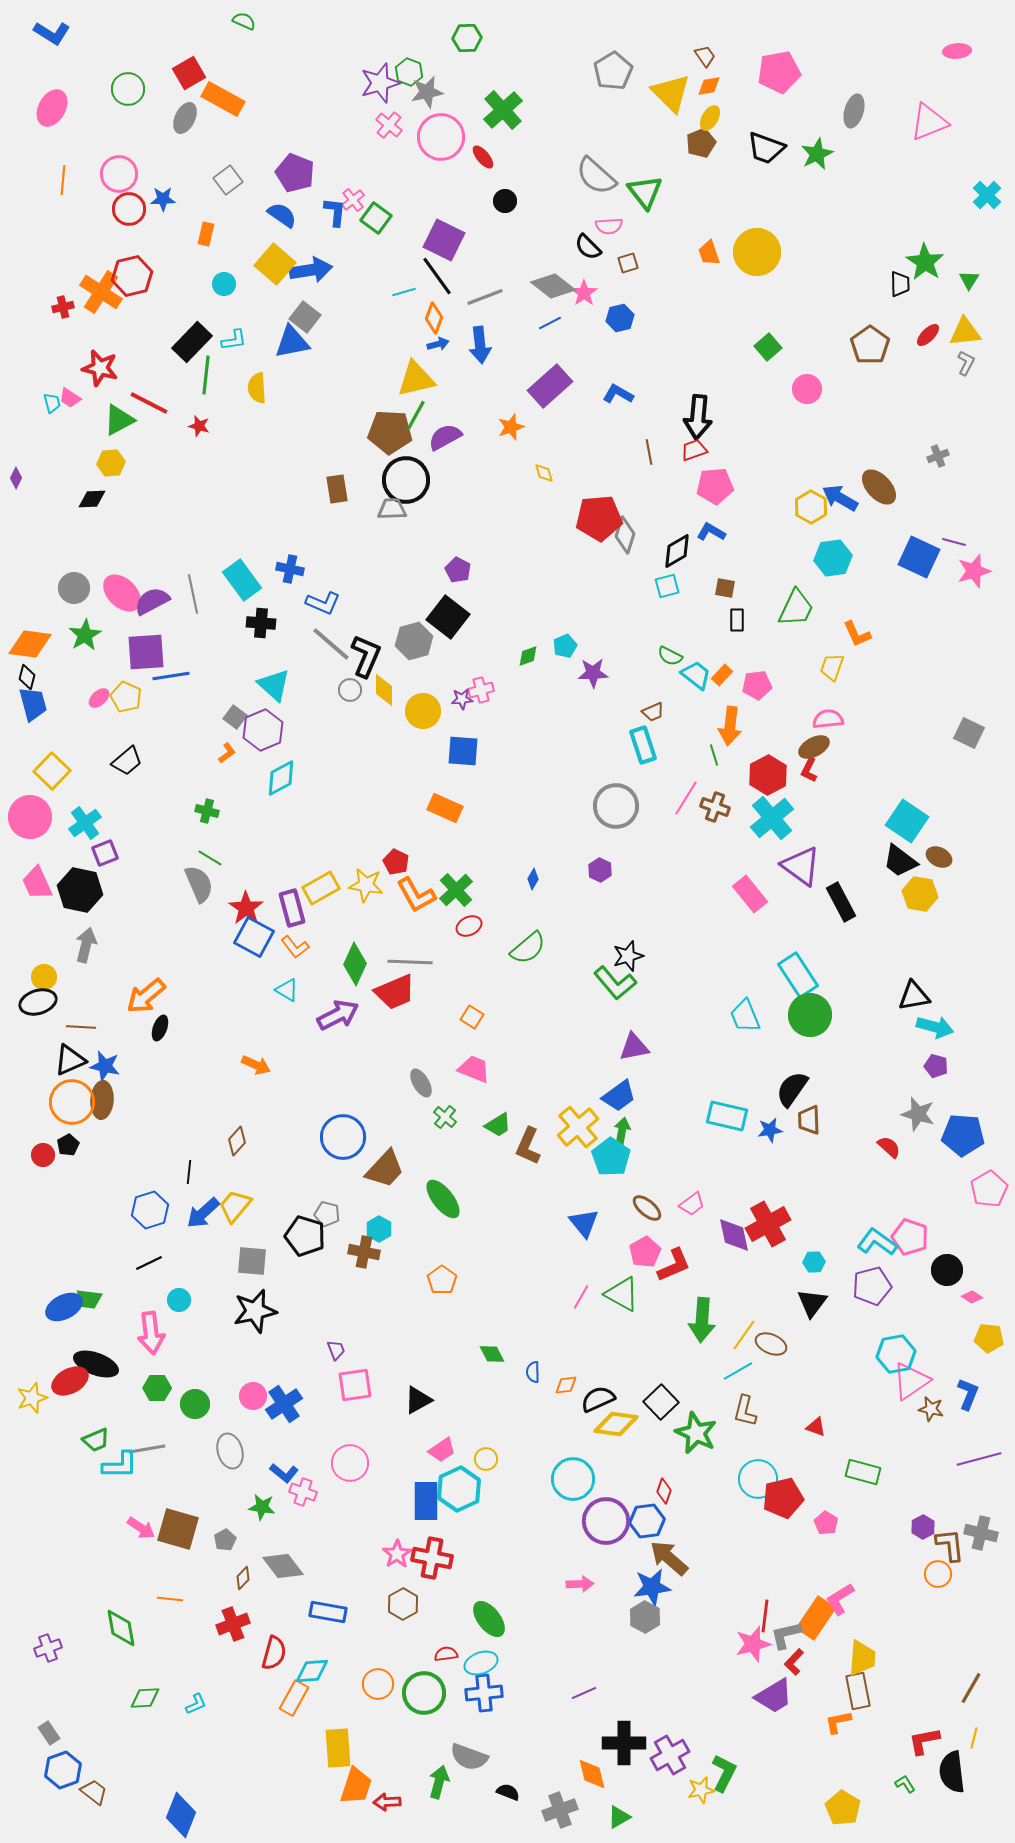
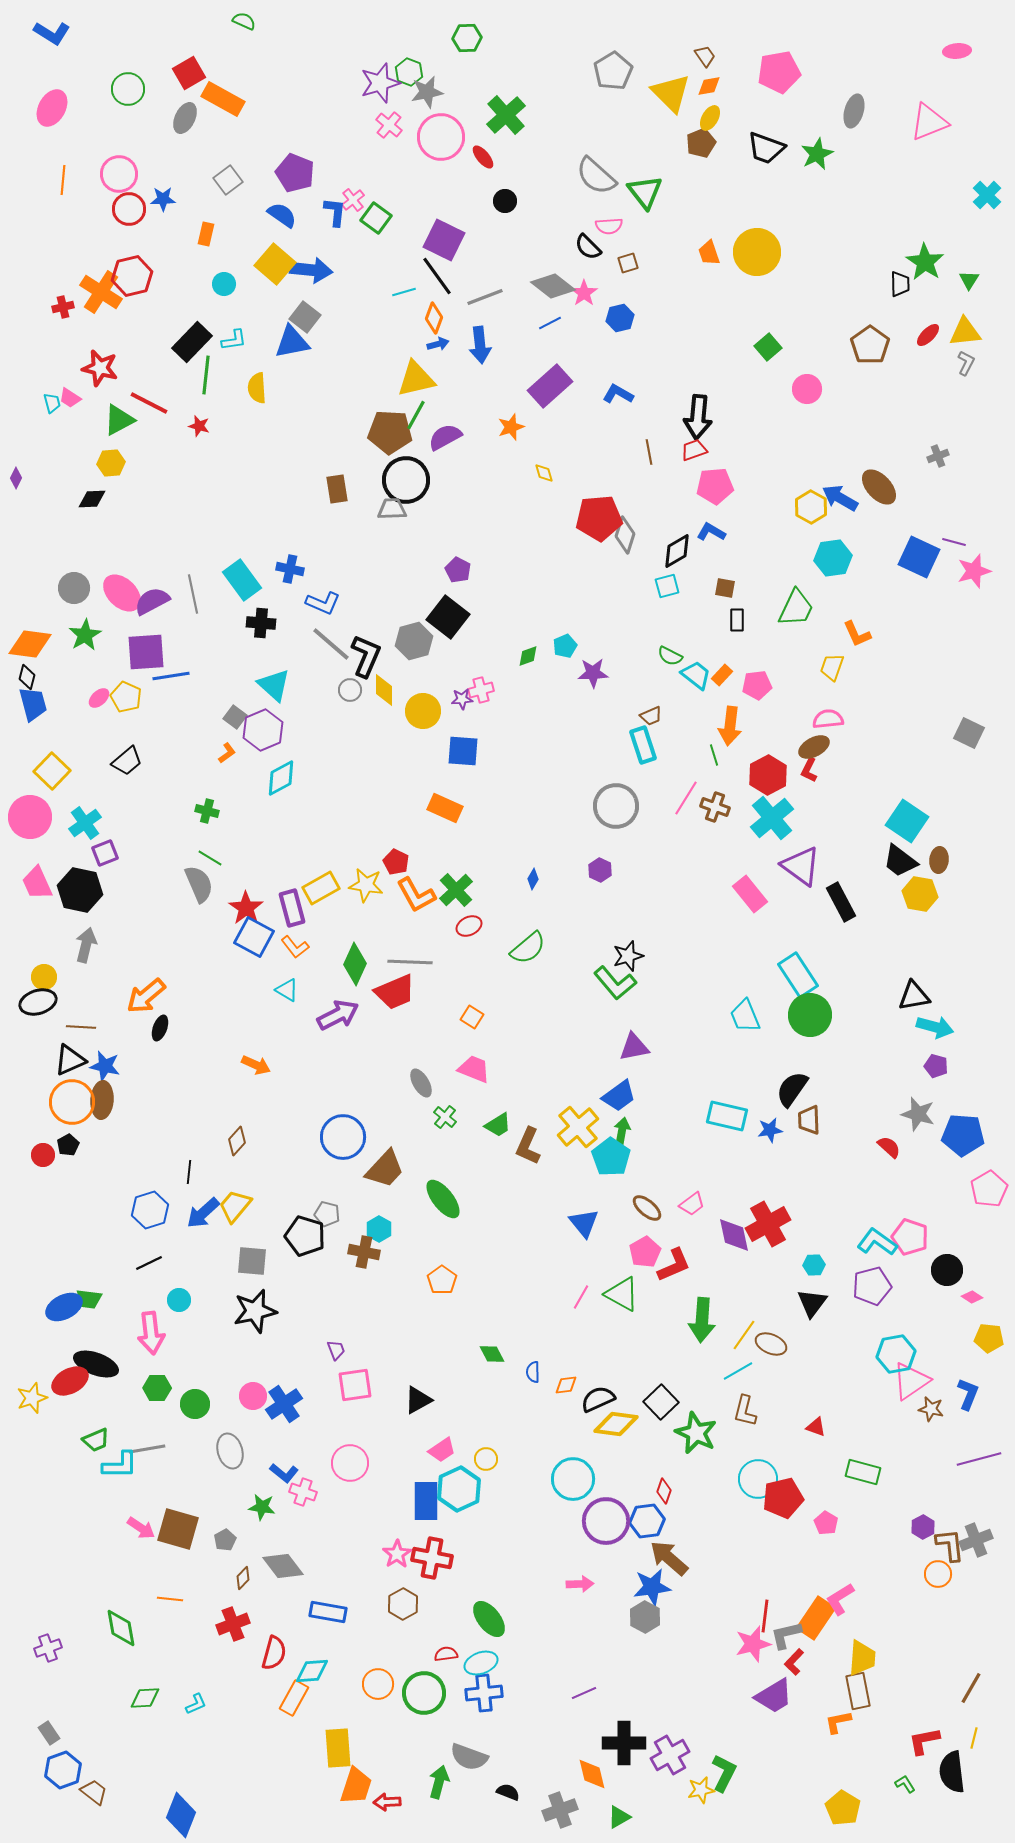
green cross at (503, 110): moved 3 px right, 5 px down
blue arrow at (311, 270): rotated 15 degrees clockwise
brown trapezoid at (653, 712): moved 2 px left, 4 px down
brown ellipse at (939, 857): moved 3 px down; rotated 70 degrees clockwise
cyan hexagon at (814, 1262): moved 3 px down
gray cross at (981, 1533): moved 5 px left, 7 px down; rotated 36 degrees counterclockwise
